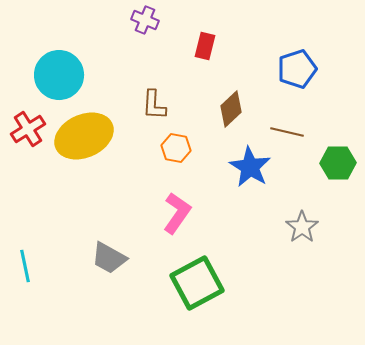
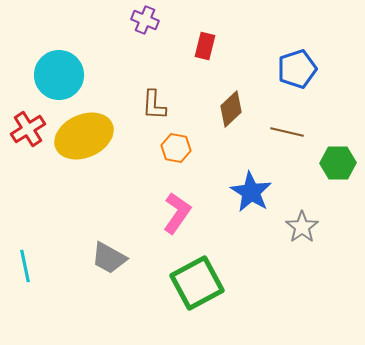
blue star: moved 1 px right, 25 px down
